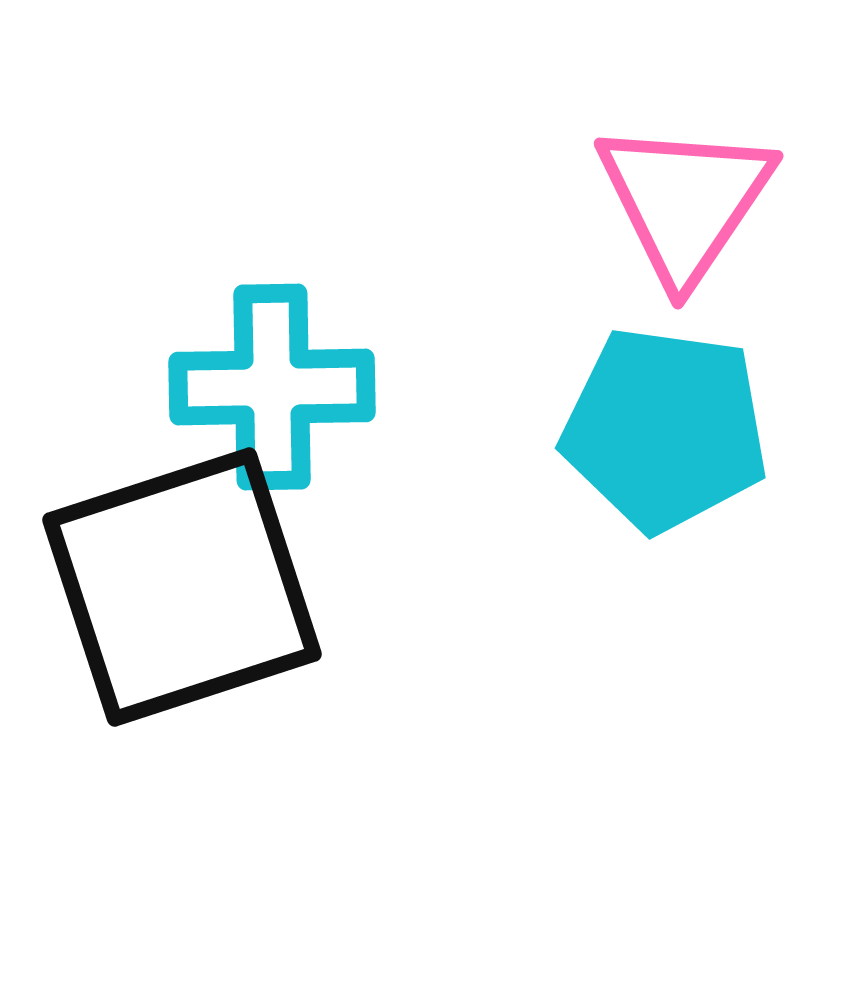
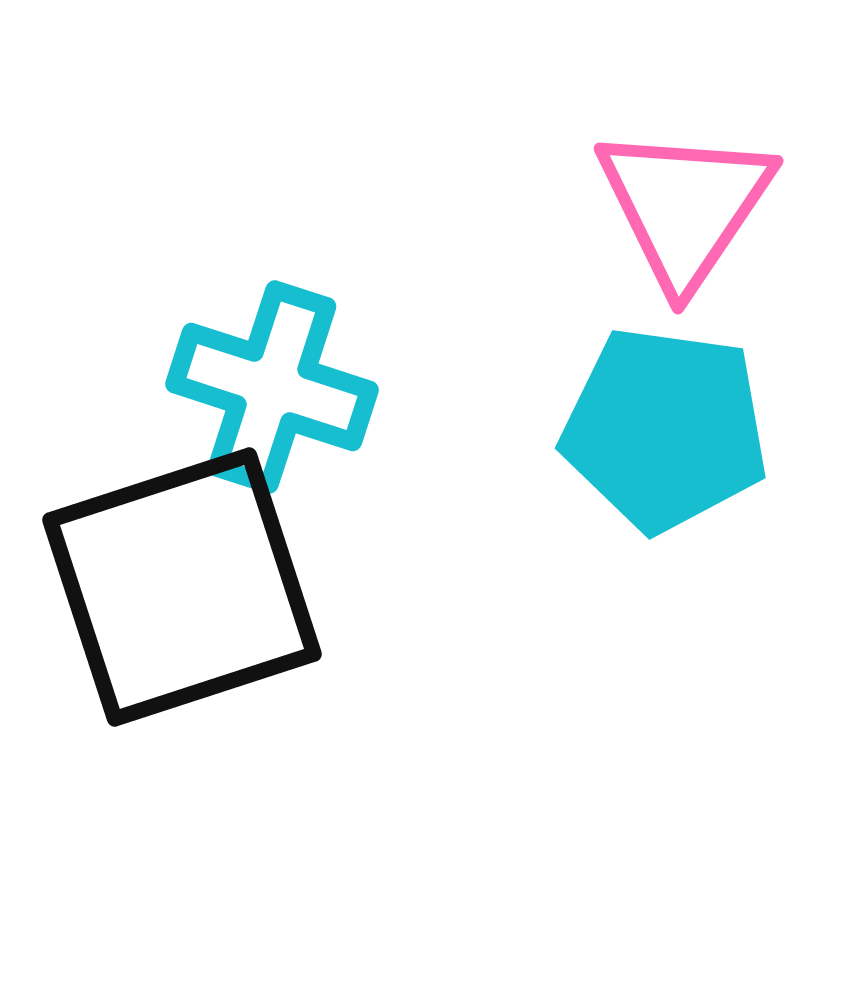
pink triangle: moved 5 px down
cyan cross: rotated 19 degrees clockwise
